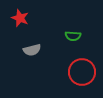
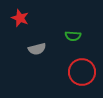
gray semicircle: moved 5 px right, 1 px up
